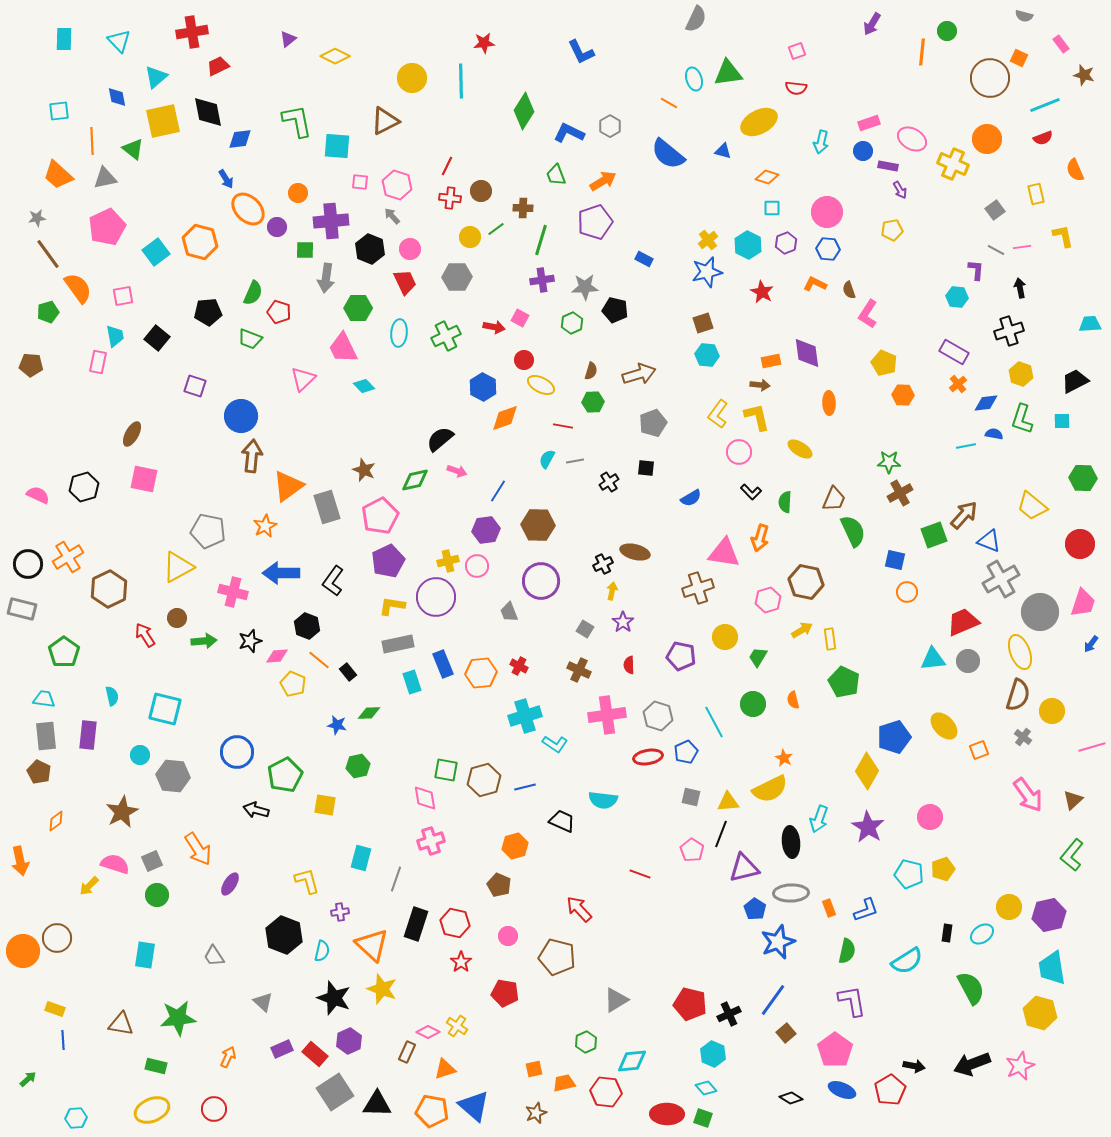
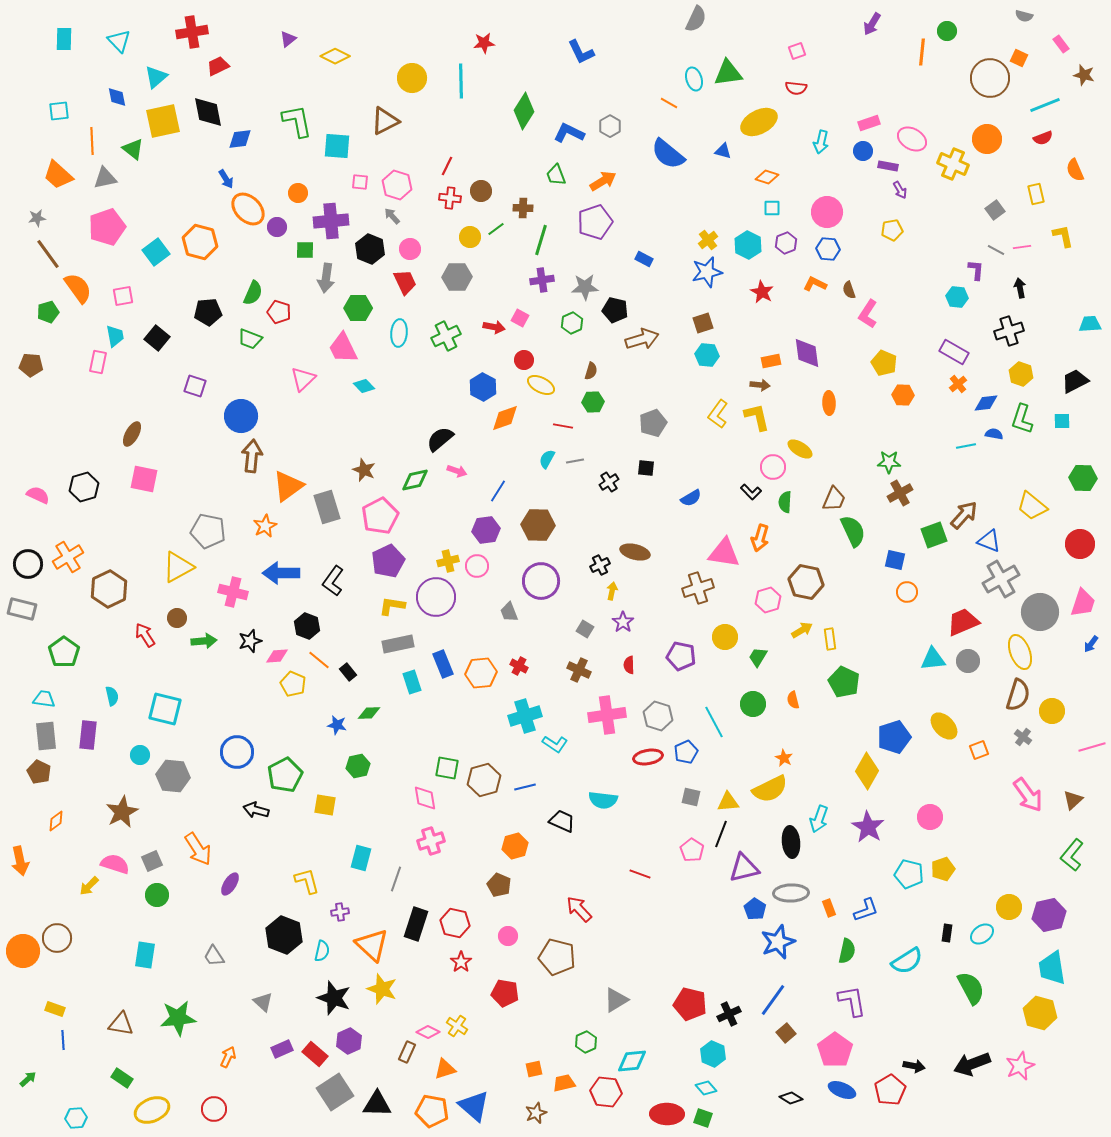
pink pentagon at (107, 227): rotated 6 degrees clockwise
brown arrow at (639, 374): moved 3 px right, 35 px up
pink circle at (739, 452): moved 34 px right, 15 px down
black cross at (603, 564): moved 3 px left, 1 px down
green square at (446, 770): moved 1 px right, 2 px up
green rectangle at (156, 1066): moved 34 px left, 12 px down; rotated 20 degrees clockwise
